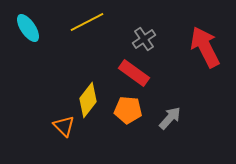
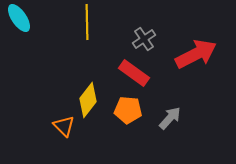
yellow line: rotated 64 degrees counterclockwise
cyan ellipse: moved 9 px left, 10 px up
red arrow: moved 9 px left, 7 px down; rotated 90 degrees clockwise
